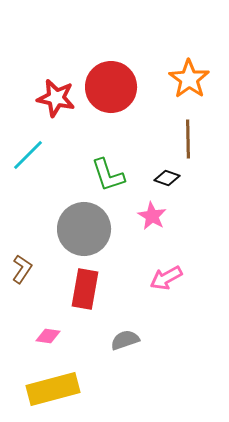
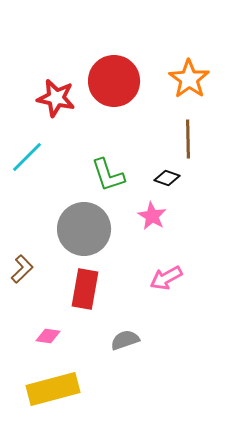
red circle: moved 3 px right, 6 px up
cyan line: moved 1 px left, 2 px down
brown L-shape: rotated 12 degrees clockwise
